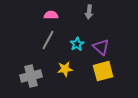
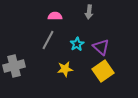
pink semicircle: moved 4 px right, 1 px down
yellow square: rotated 20 degrees counterclockwise
gray cross: moved 17 px left, 10 px up
